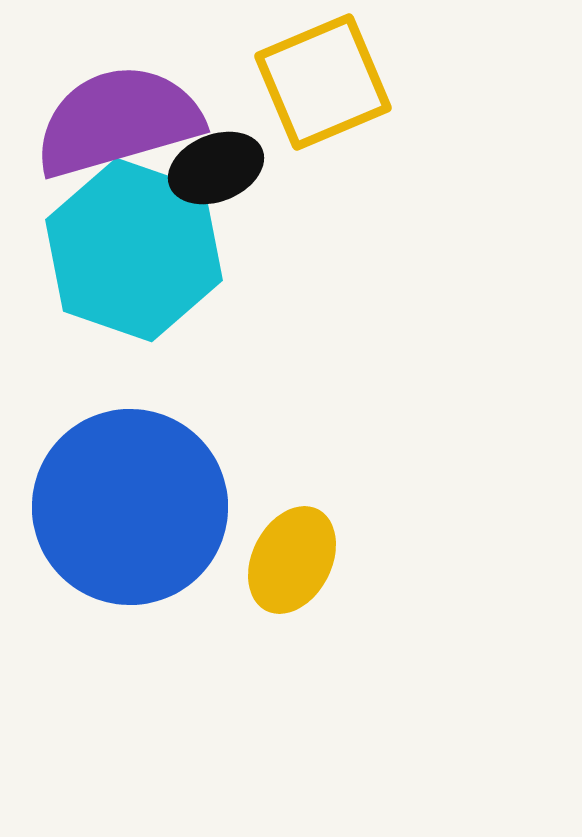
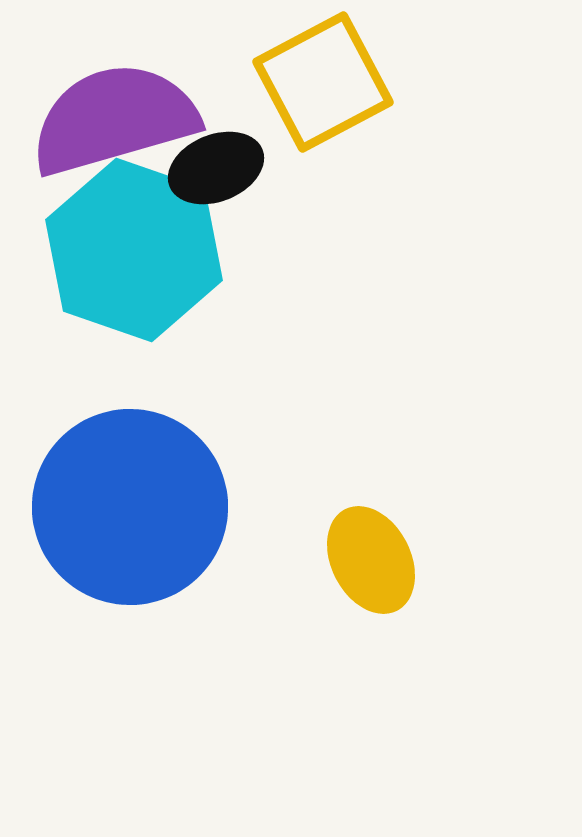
yellow square: rotated 5 degrees counterclockwise
purple semicircle: moved 4 px left, 2 px up
yellow ellipse: moved 79 px right; rotated 54 degrees counterclockwise
